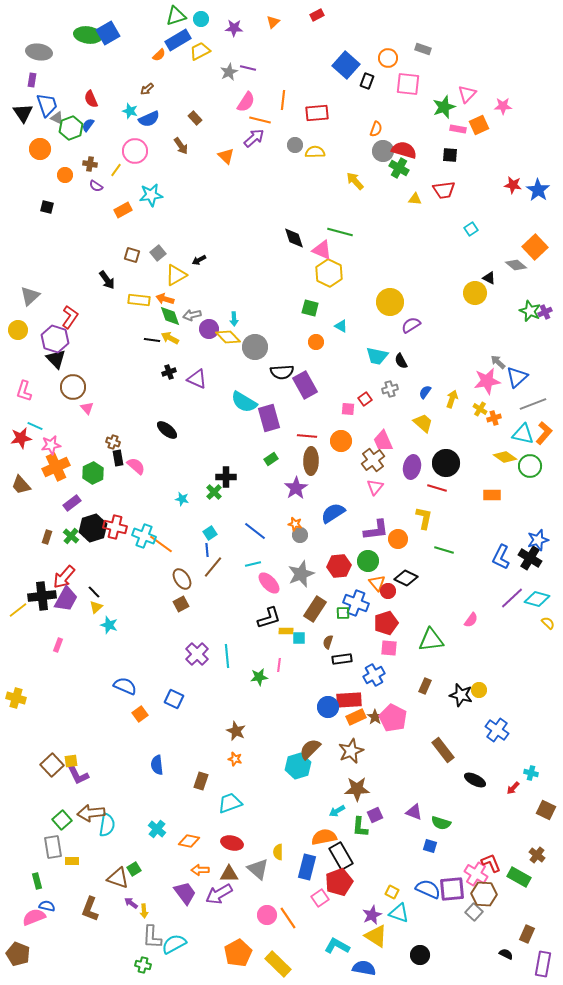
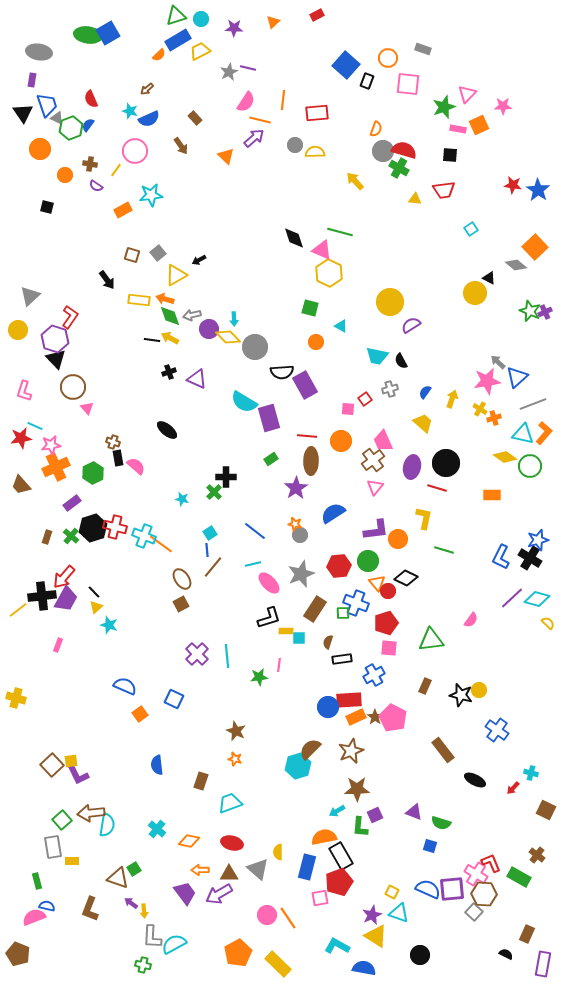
pink square at (320, 898): rotated 24 degrees clockwise
